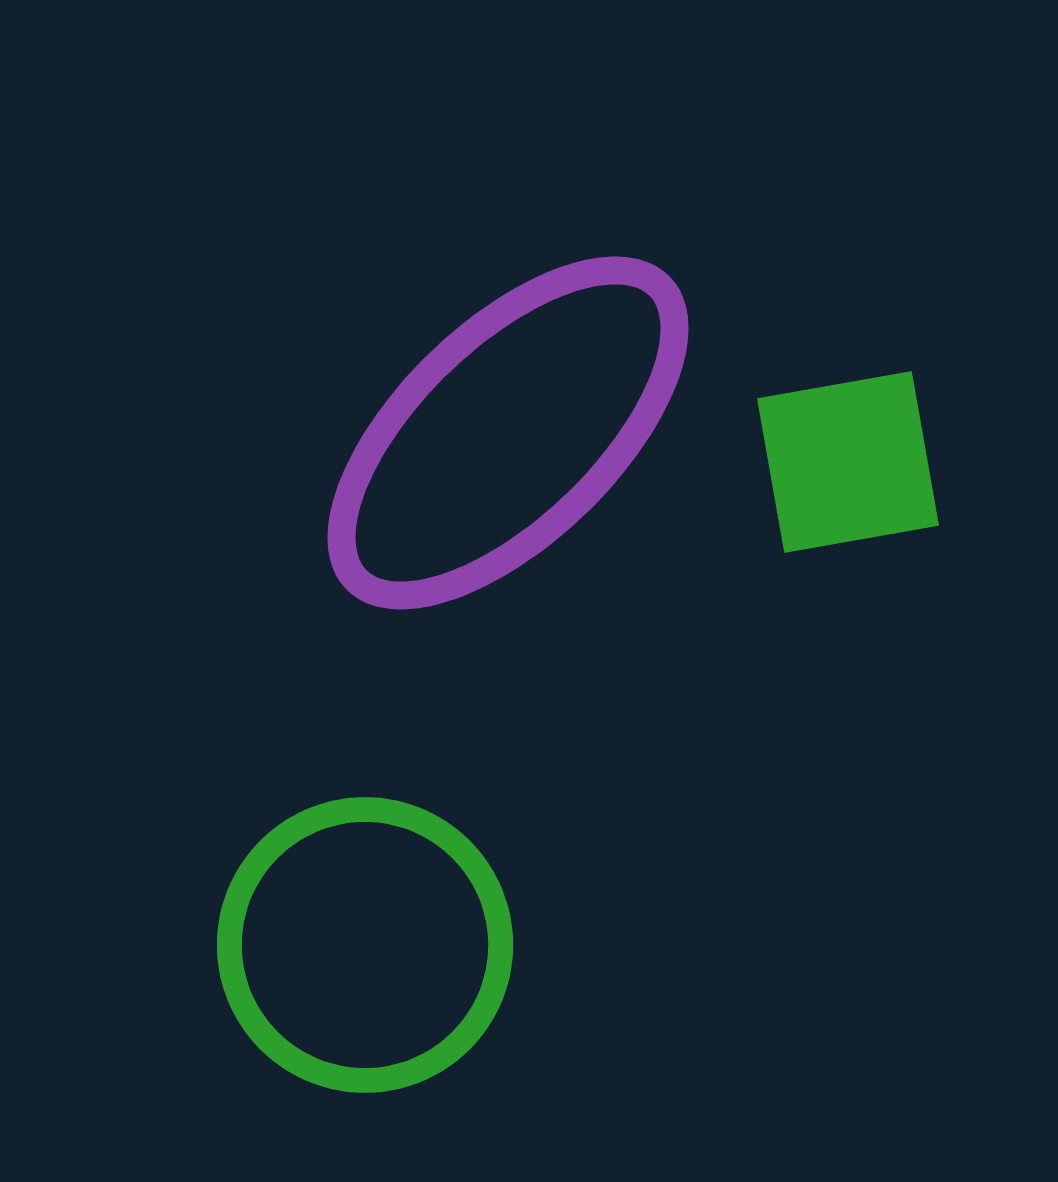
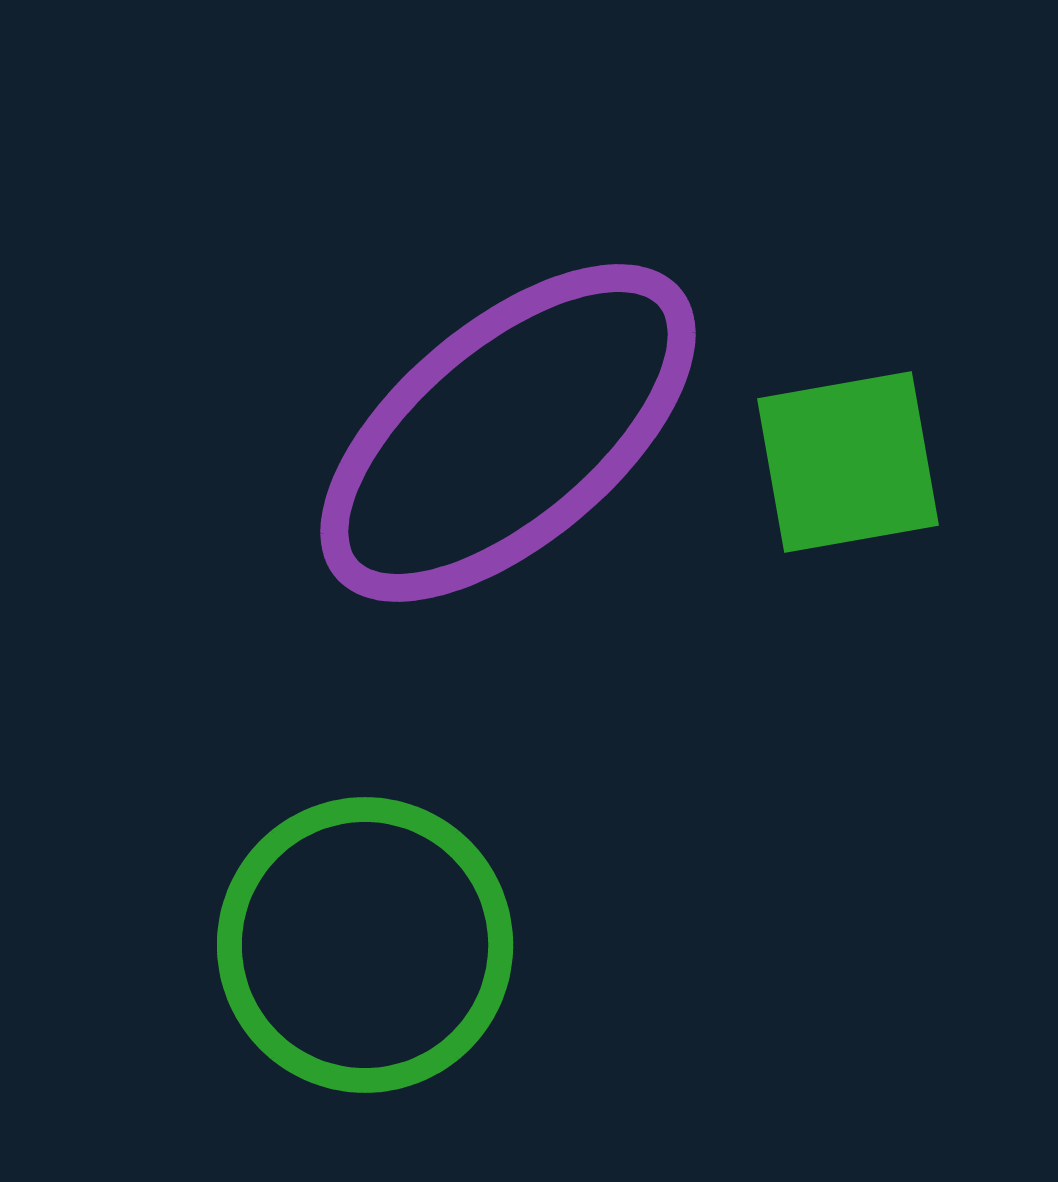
purple ellipse: rotated 4 degrees clockwise
